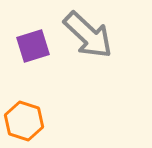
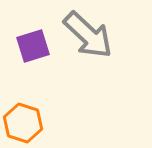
orange hexagon: moved 1 px left, 2 px down
